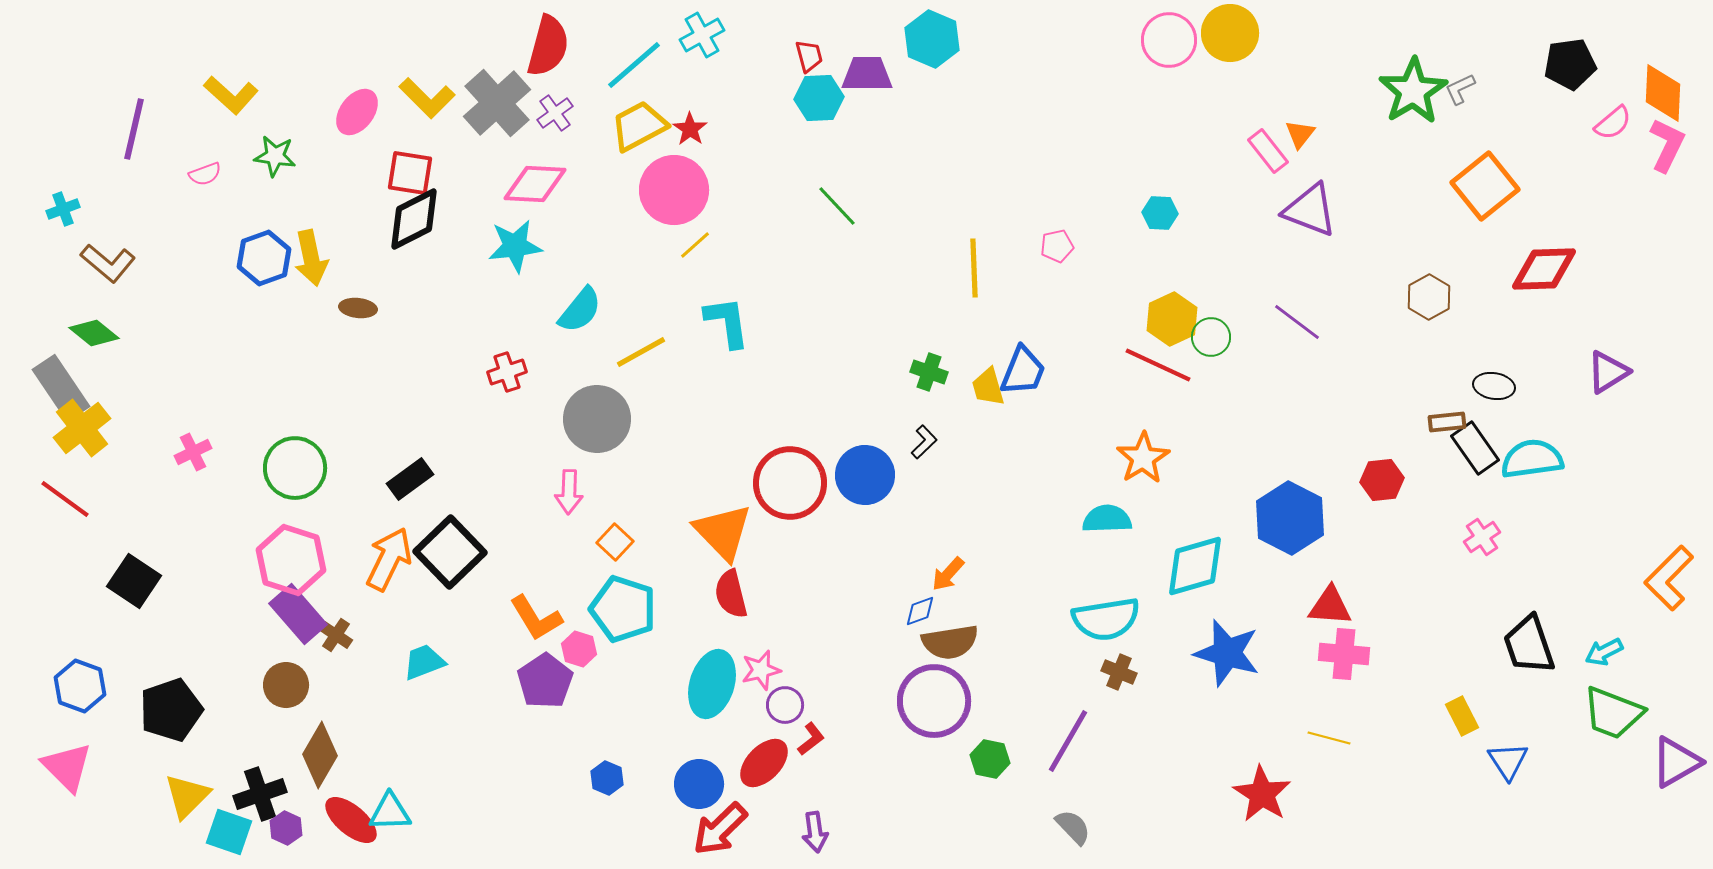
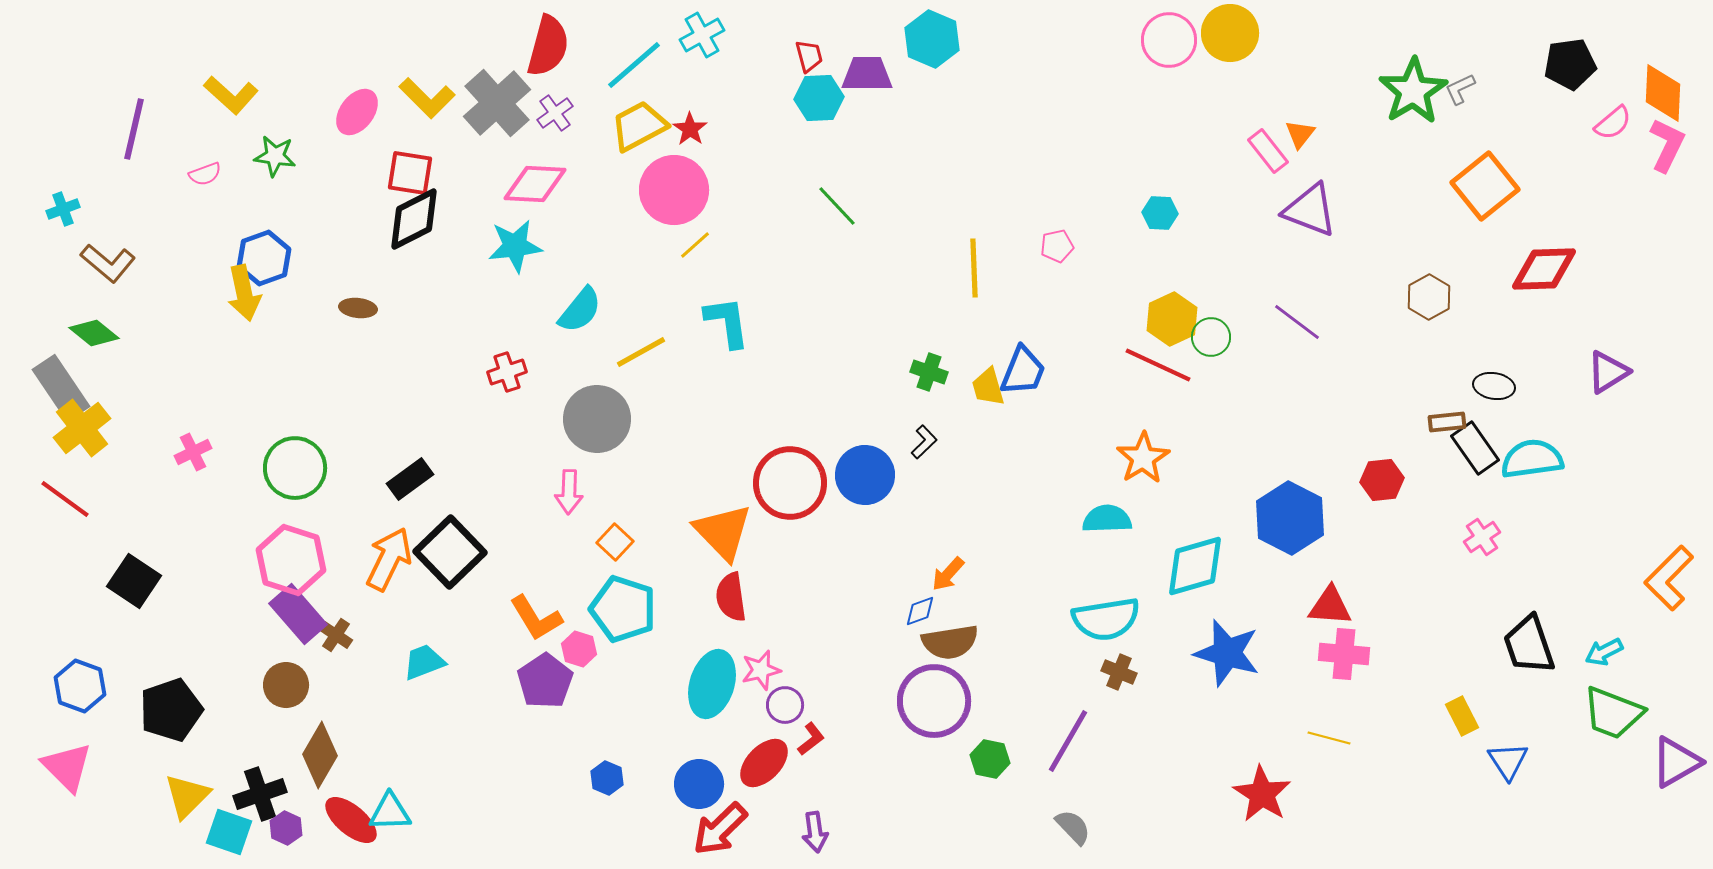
yellow arrow at (311, 258): moved 67 px left, 35 px down
red semicircle at (731, 594): moved 3 px down; rotated 6 degrees clockwise
